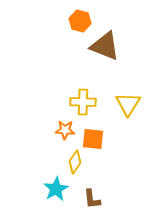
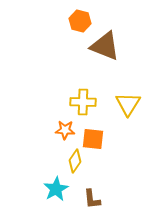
yellow diamond: moved 1 px up
